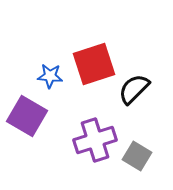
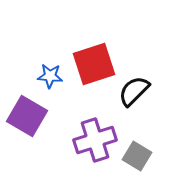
black semicircle: moved 2 px down
